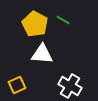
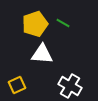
green line: moved 3 px down
yellow pentagon: rotated 25 degrees clockwise
